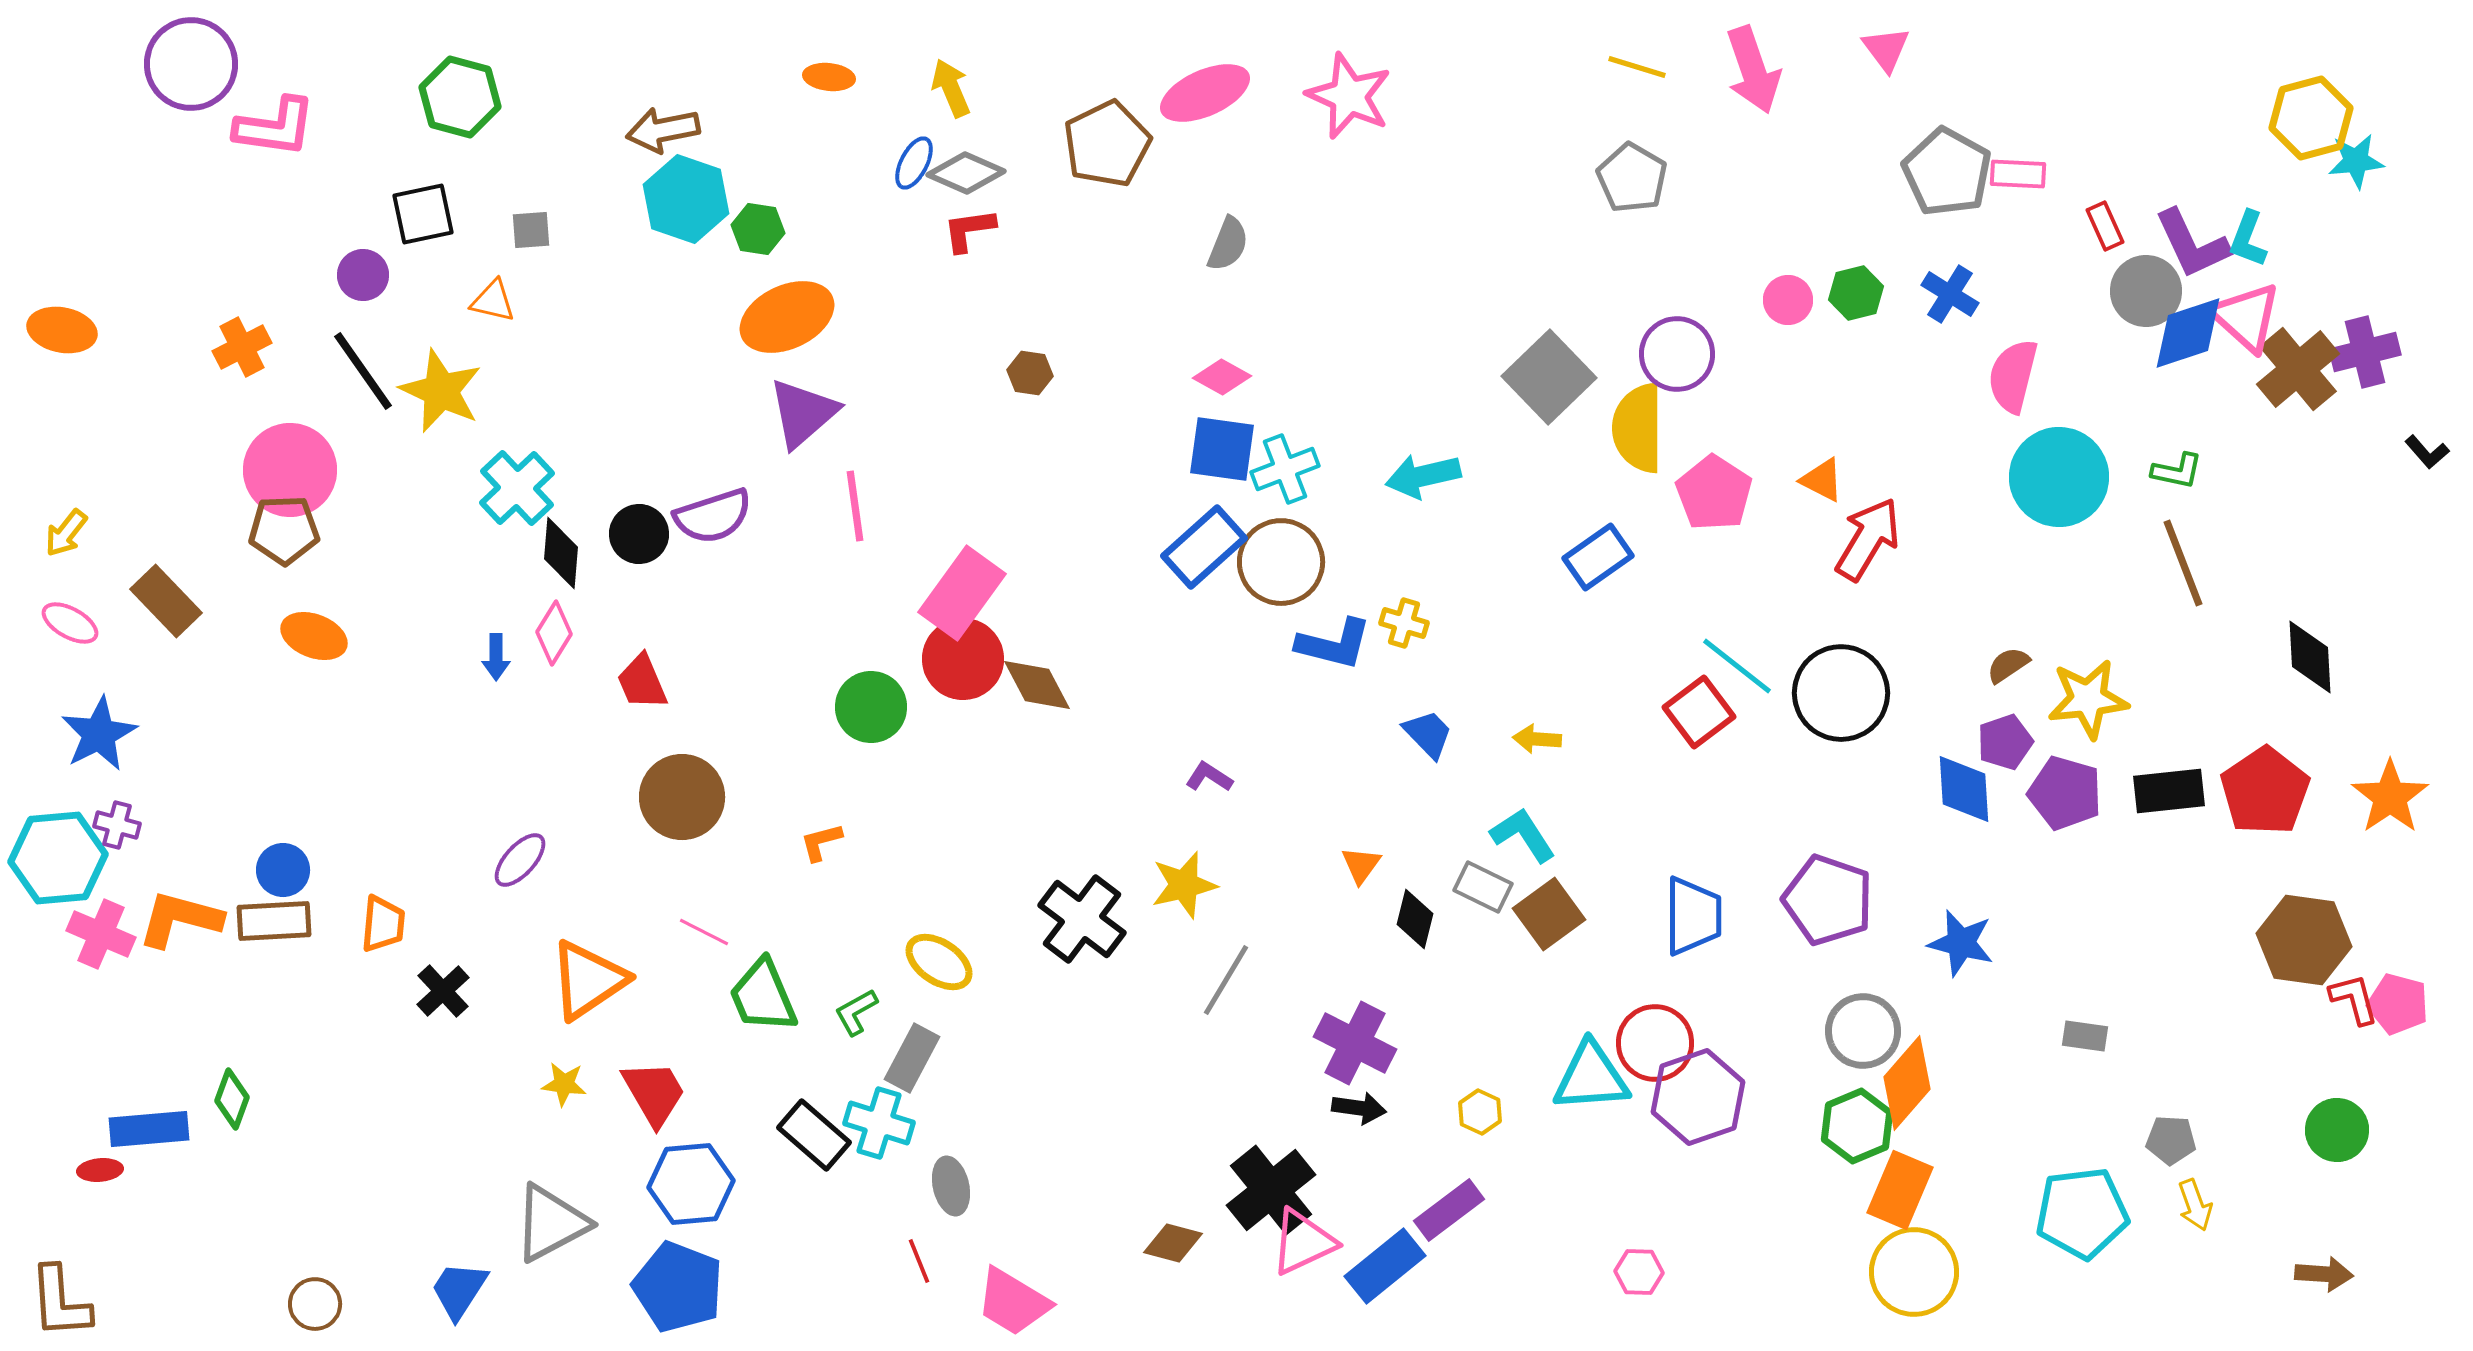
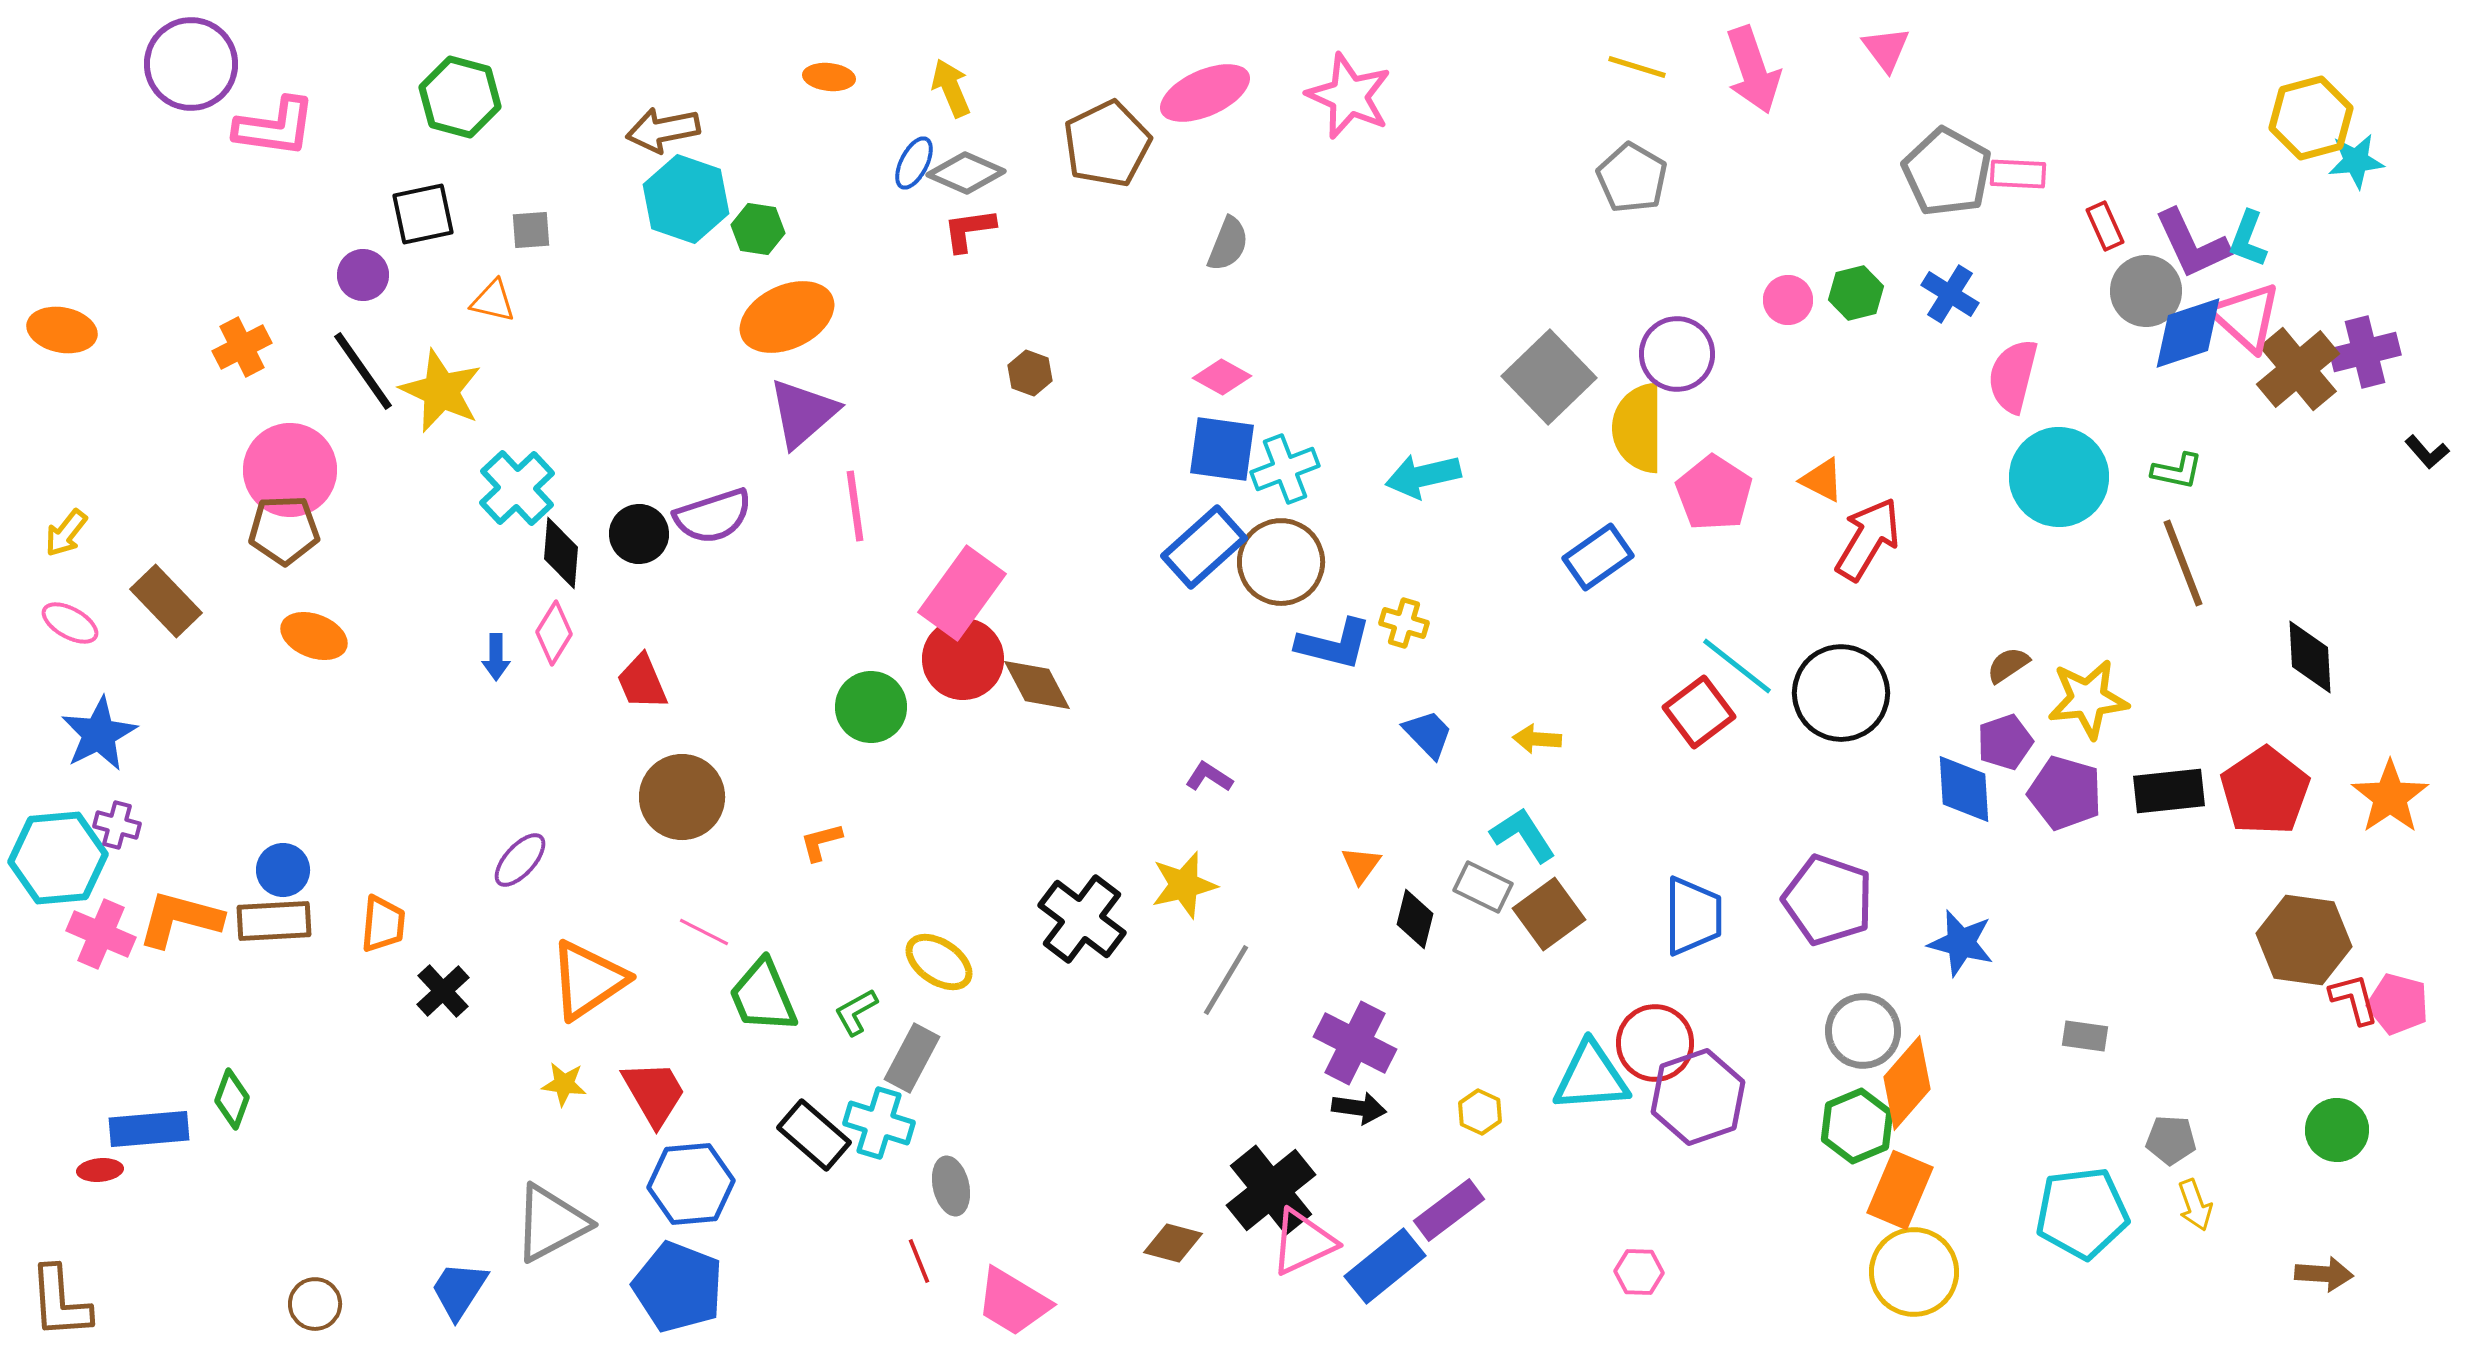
brown hexagon at (1030, 373): rotated 12 degrees clockwise
